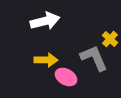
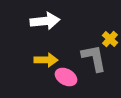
white arrow: rotated 8 degrees clockwise
gray L-shape: rotated 12 degrees clockwise
